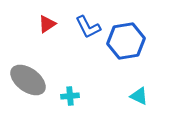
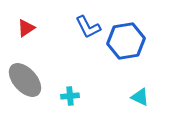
red triangle: moved 21 px left, 4 px down
gray ellipse: moved 3 px left; rotated 12 degrees clockwise
cyan triangle: moved 1 px right, 1 px down
